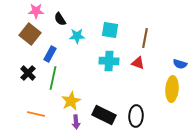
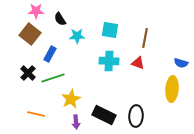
blue semicircle: moved 1 px right, 1 px up
green line: rotated 60 degrees clockwise
yellow star: moved 2 px up
